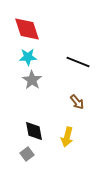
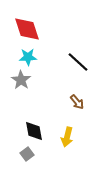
black line: rotated 20 degrees clockwise
gray star: moved 11 px left
